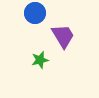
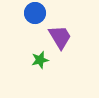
purple trapezoid: moved 3 px left, 1 px down
